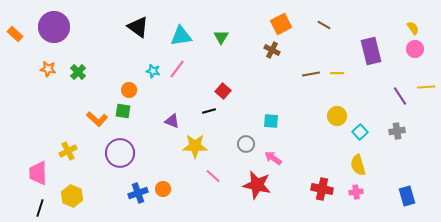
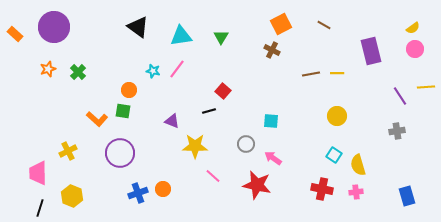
yellow semicircle at (413, 28): rotated 88 degrees clockwise
orange star at (48, 69): rotated 28 degrees counterclockwise
cyan square at (360, 132): moved 26 px left, 23 px down; rotated 14 degrees counterclockwise
